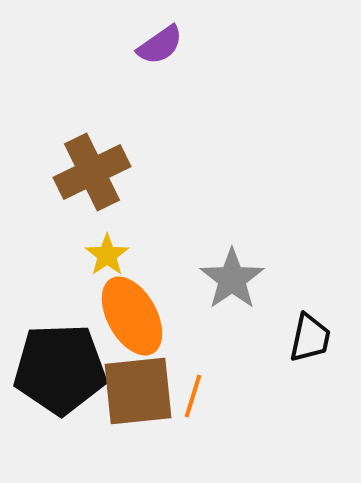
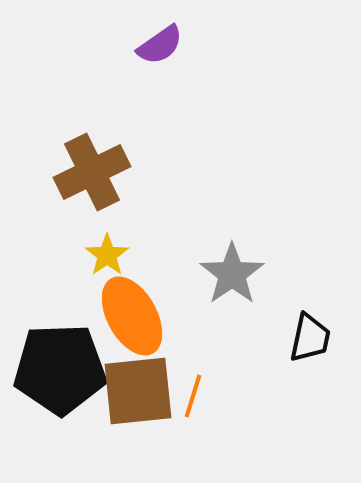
gray star: moved 5 px up
